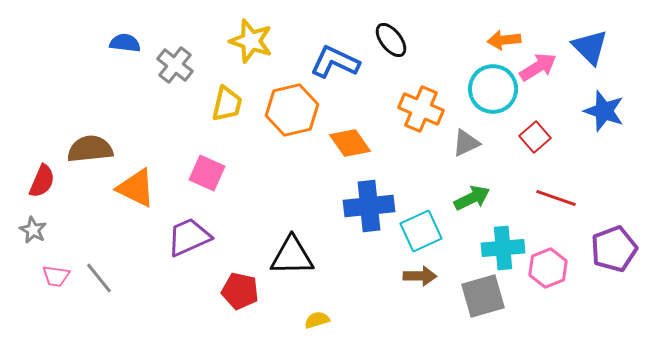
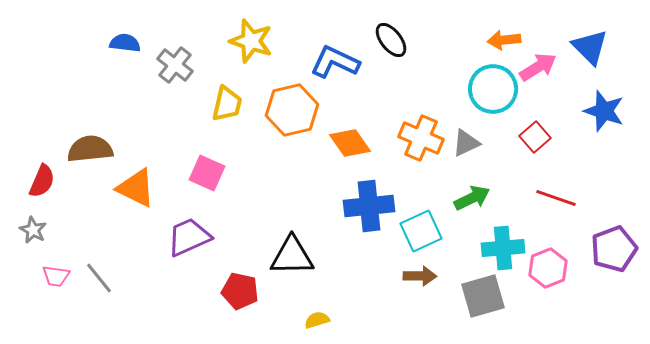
orange cross: moved 29 px down
